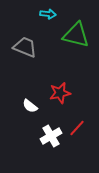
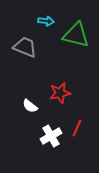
cyan arrow: moved 2 px left, 7 px down
red line: rotated 18 degrees counterclockwise
